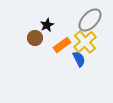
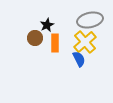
gray ellipse: rotated 35 degrees clockwise
orange rectangle: moved 7 px left, 2 px up; rotated 54 degrees counterclockwise
